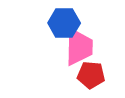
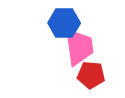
pink trapezoid: rotated 9 degrees counterclockwise
